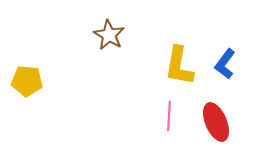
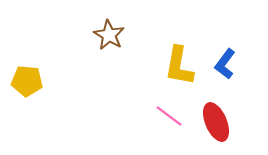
pink line: rotated 56 degrees counterclockwise
